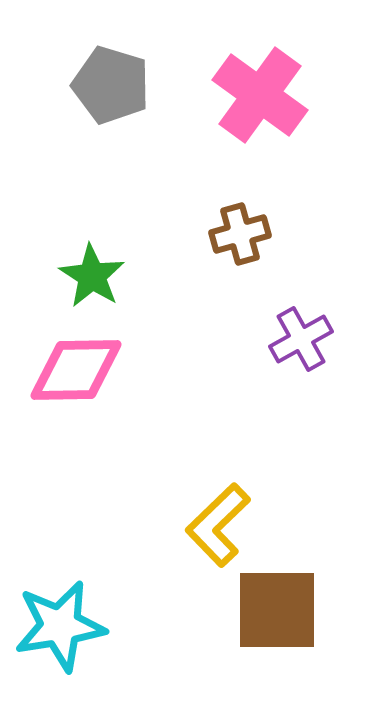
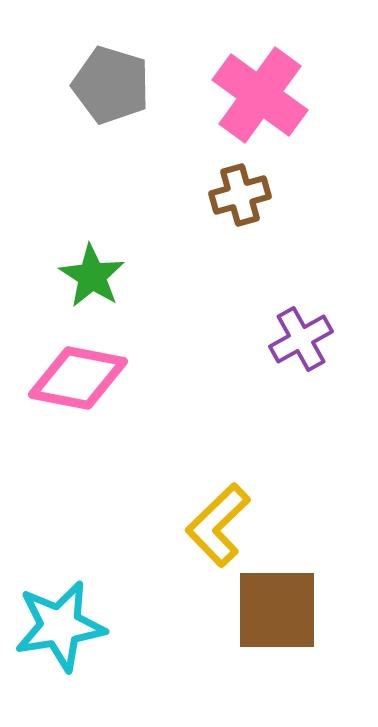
brown cross: moved 39 px up
pink diamond: moved 2 px right, 8 px down; rotated 12 degrees clockwise
